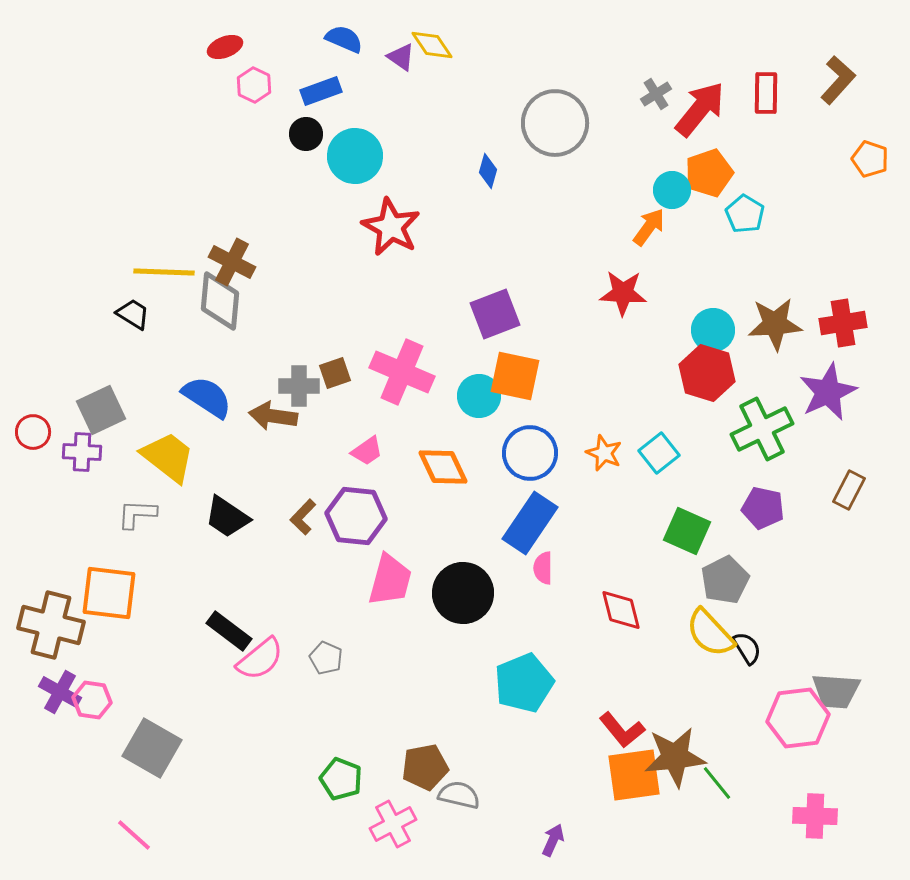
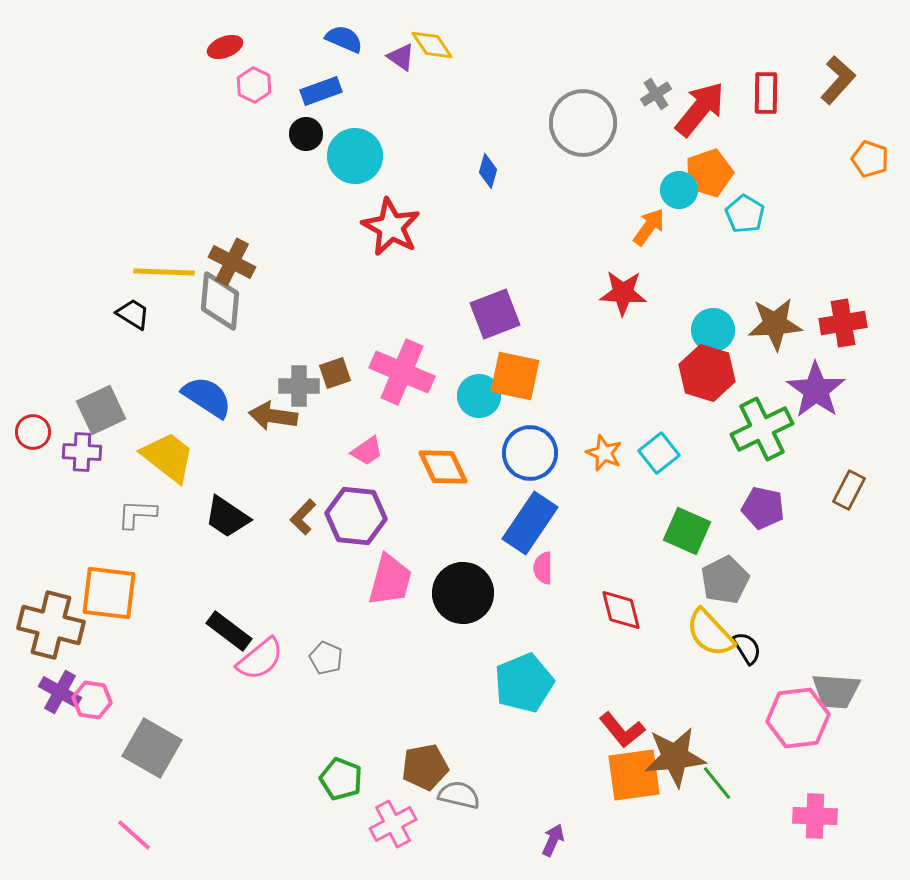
gray circle at (555, 123): moved 28 px right
cyan circle at (672, 190): moved 7 px right
purple star at (828, 392): moved 12 px left, 2 px up; rotated 12 degrees counterclockwise
